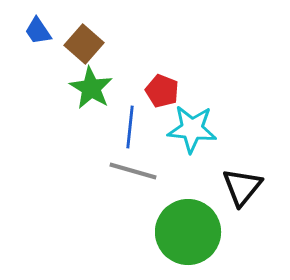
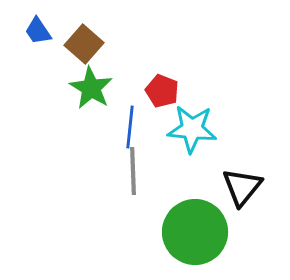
gray line: rotated 72 degrees clockwise
green circle: moved 7 px right
